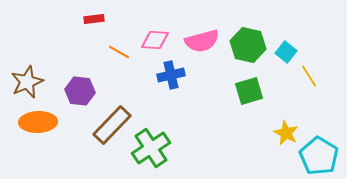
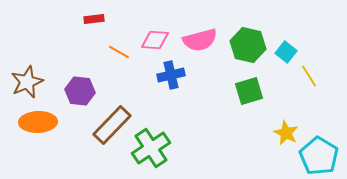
pink semicircle: moved 2 px left, 1 px up
